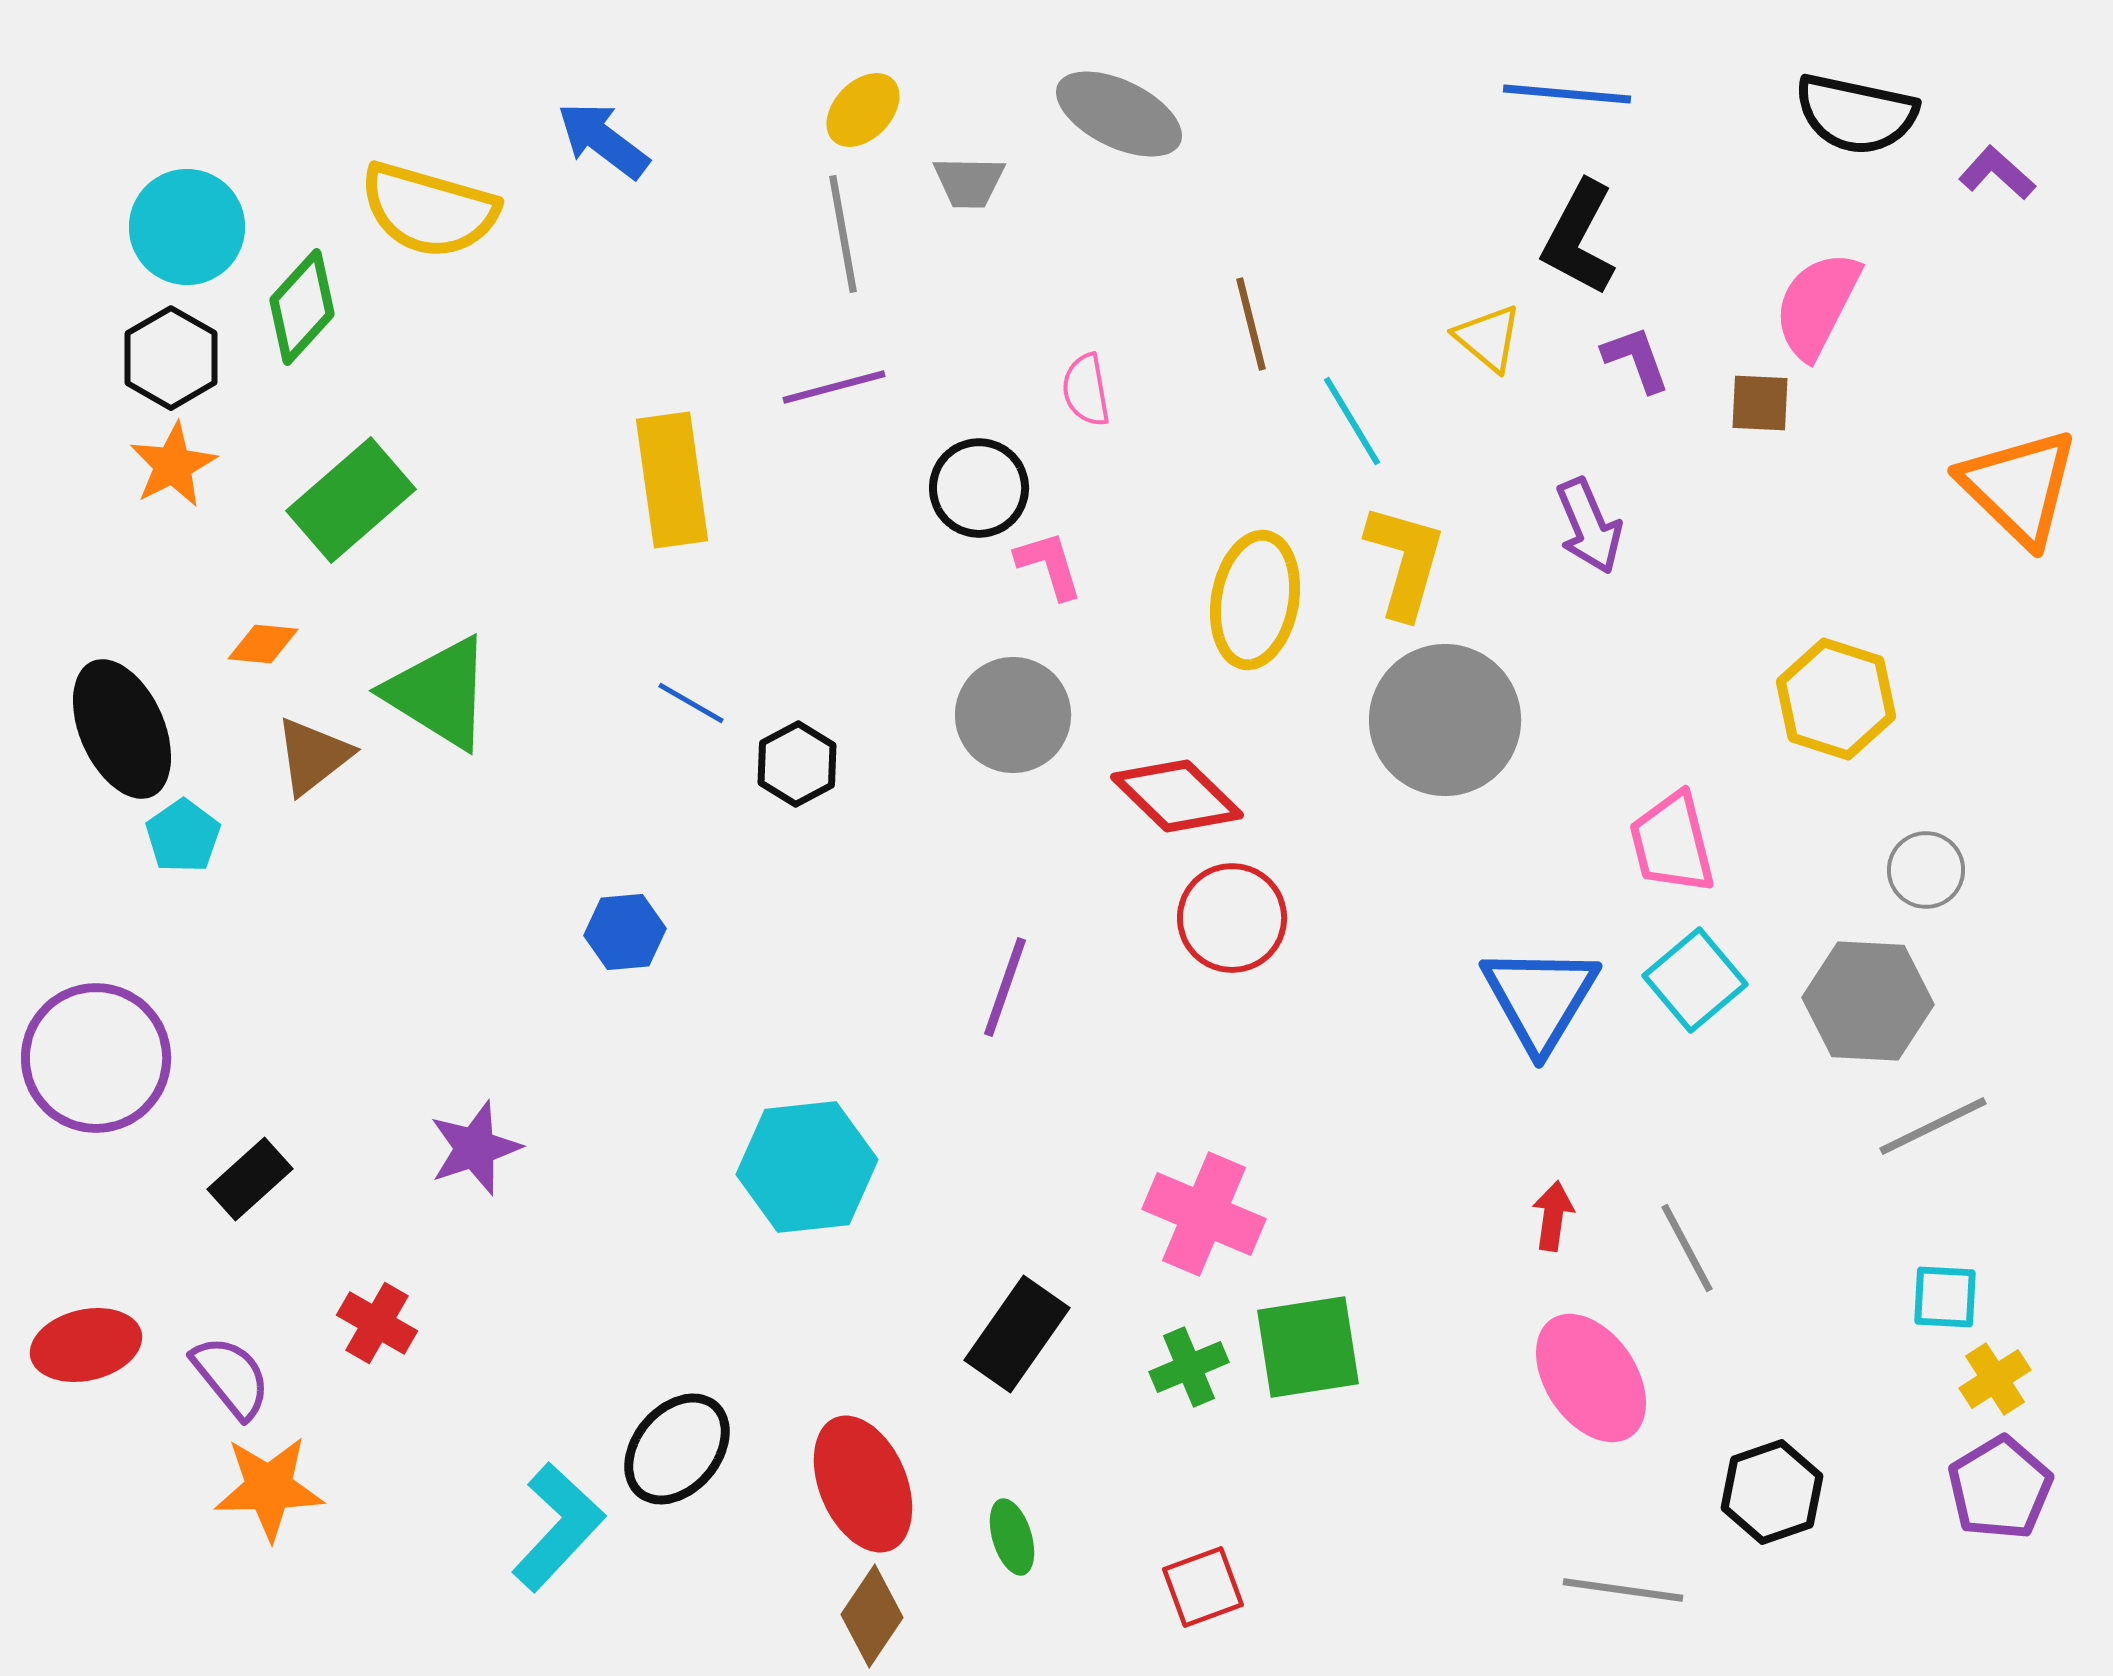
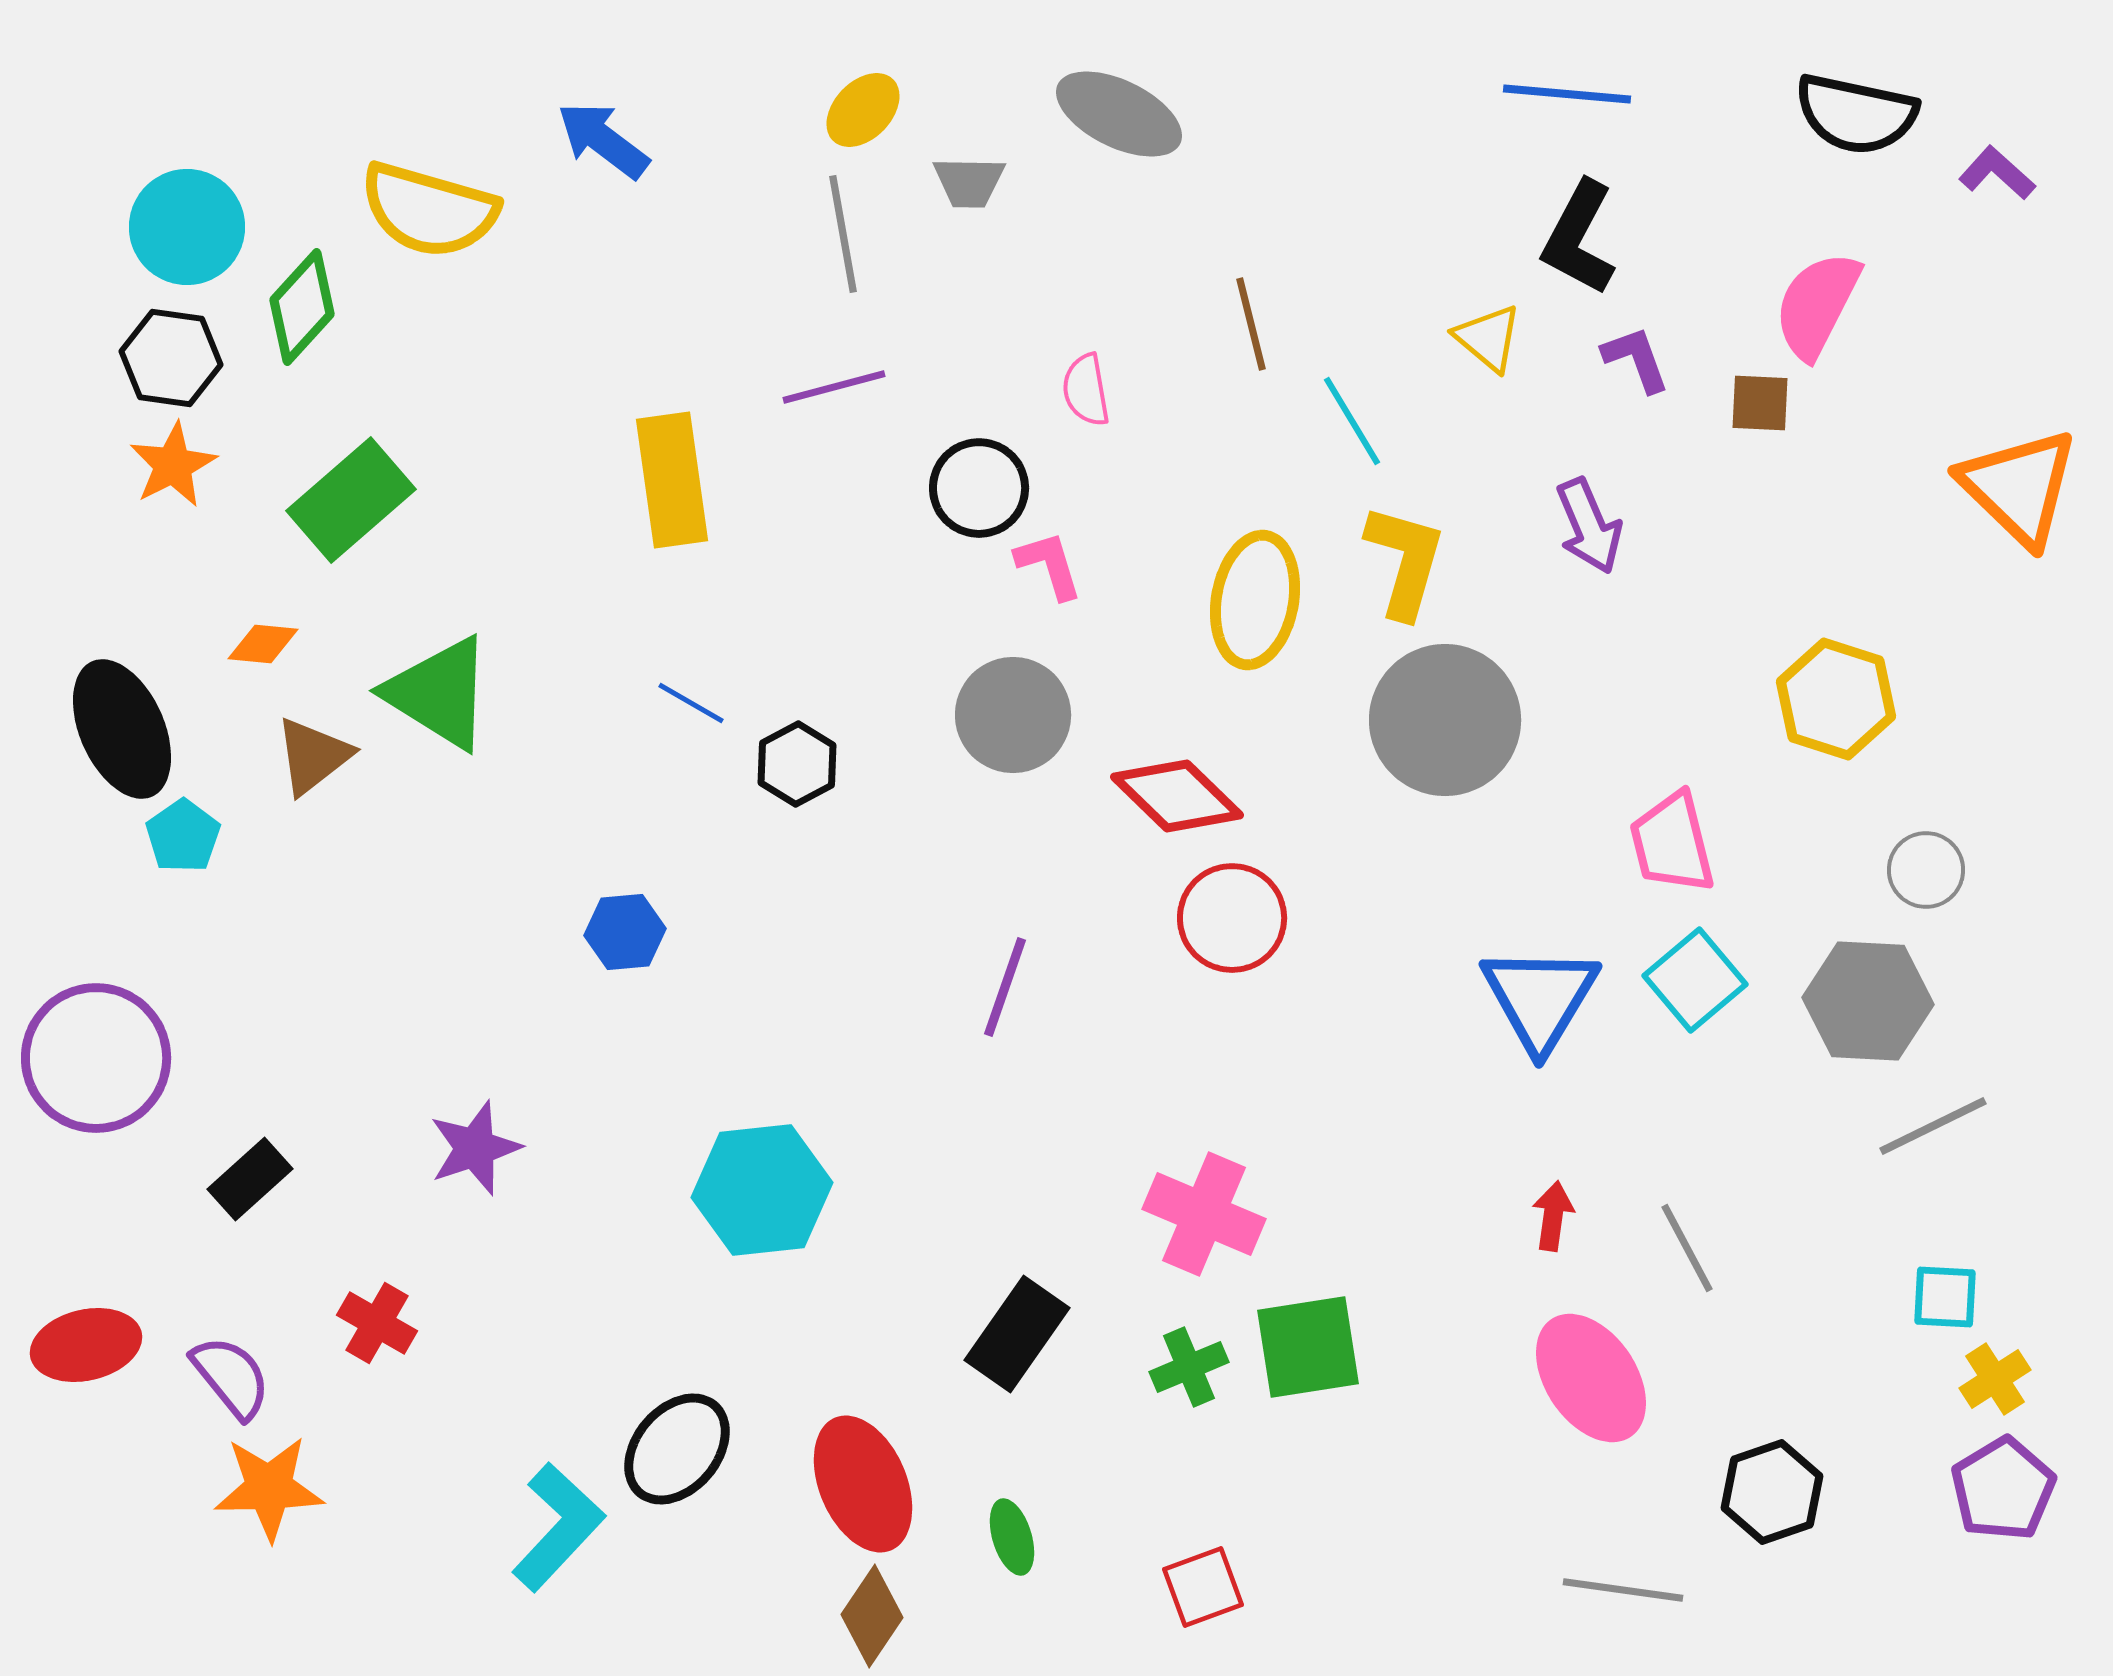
black hexagon at (171, 358): rotated 22 degrees counterclockwise
cyan hexagon at (807, 1167): moved 45 px left, 23 px down
purple pentagon at (2000, 1488): moved 3 px right, 1 px down
